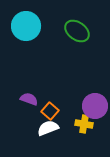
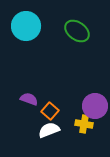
white semicircle: moved 1 px right, 2 px down
